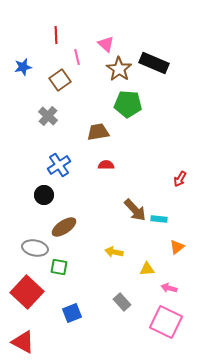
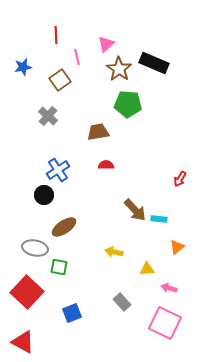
pink triangle: rotated 36 degrees clockwise
blue cross: moved 1 px left, 5 px down
pink square: moved 1 px left, 1 px down
